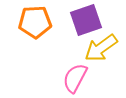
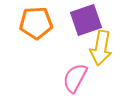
orange pentagon: moved 1 px right, 1 px down
yellow arrow: rotated 44 degrees counterclockwise
